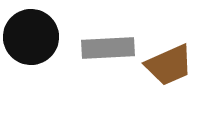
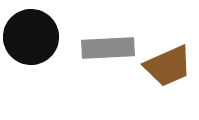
brown trapezoid: moved 1 px left, 1 px down
